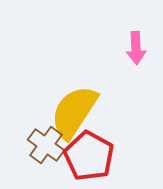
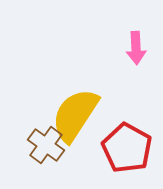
yellow semicircle: moved 1 px right, 3 px down
red pentagon: moved 38 px right, 8 px up
